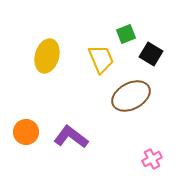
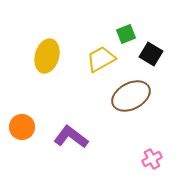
yellow trapezoid: rotated 96 degrees counterclockwise
orange circle: moved 4 px left, 5 px up
